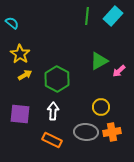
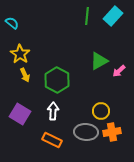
yellow arrow: rotated 96 degrees clockwise
green hexagon: moved 1 px down
yellow circle: moved 4 px down
purple square: rotated 25 degrees clockwise
